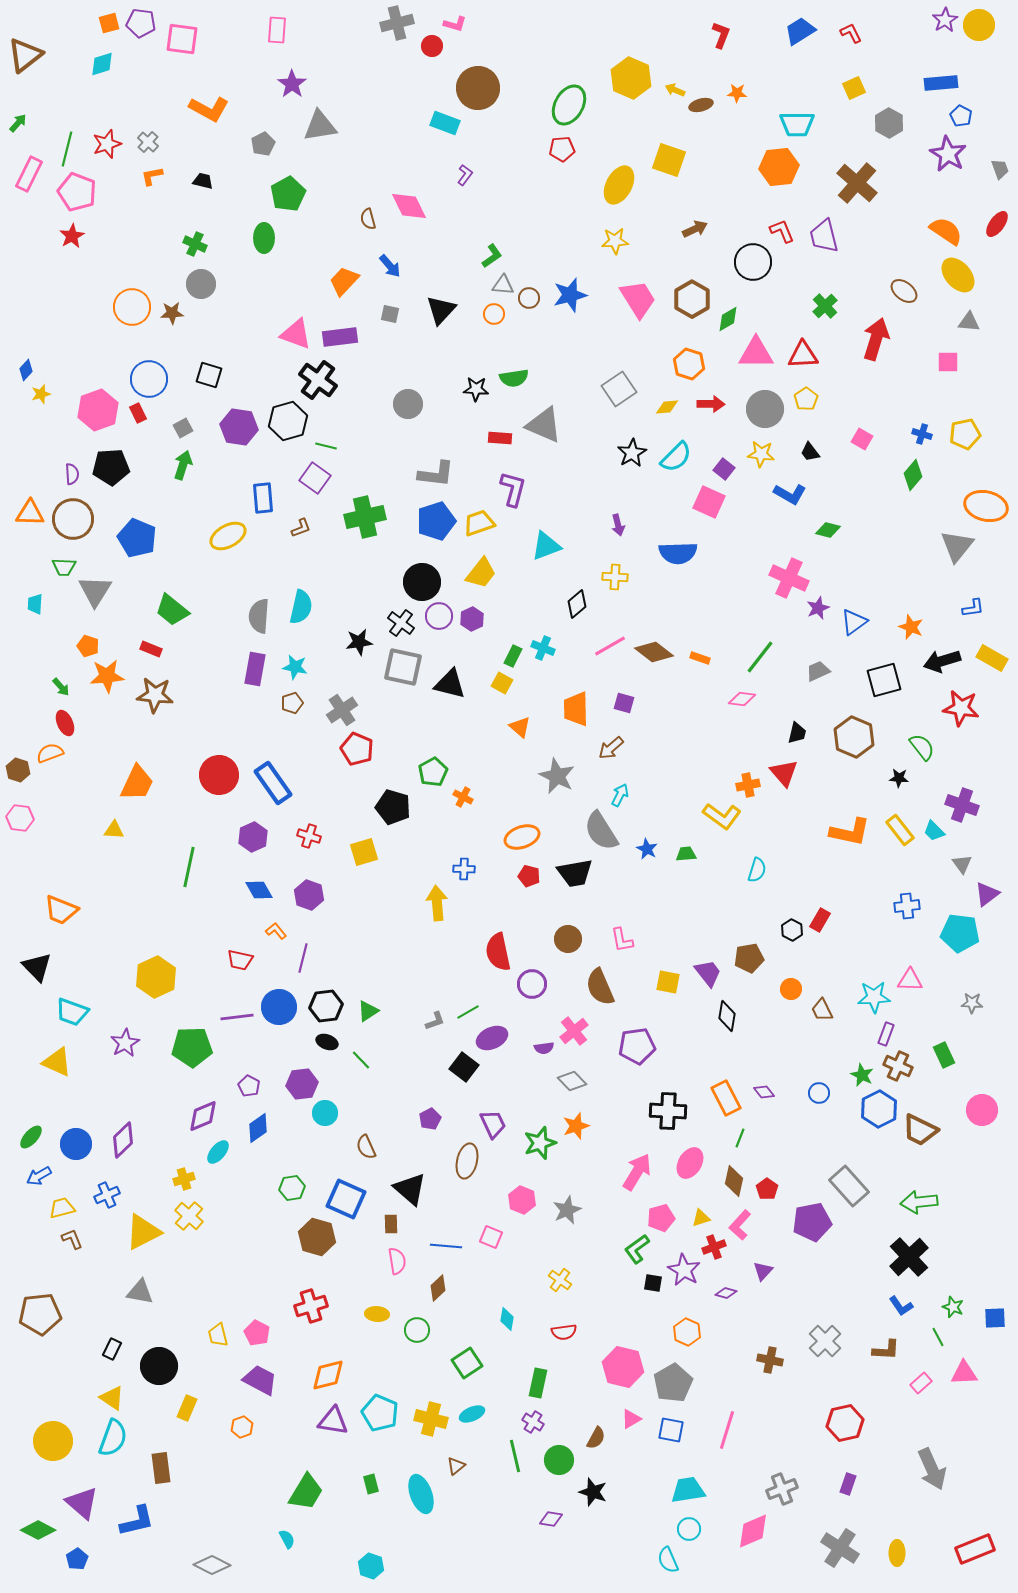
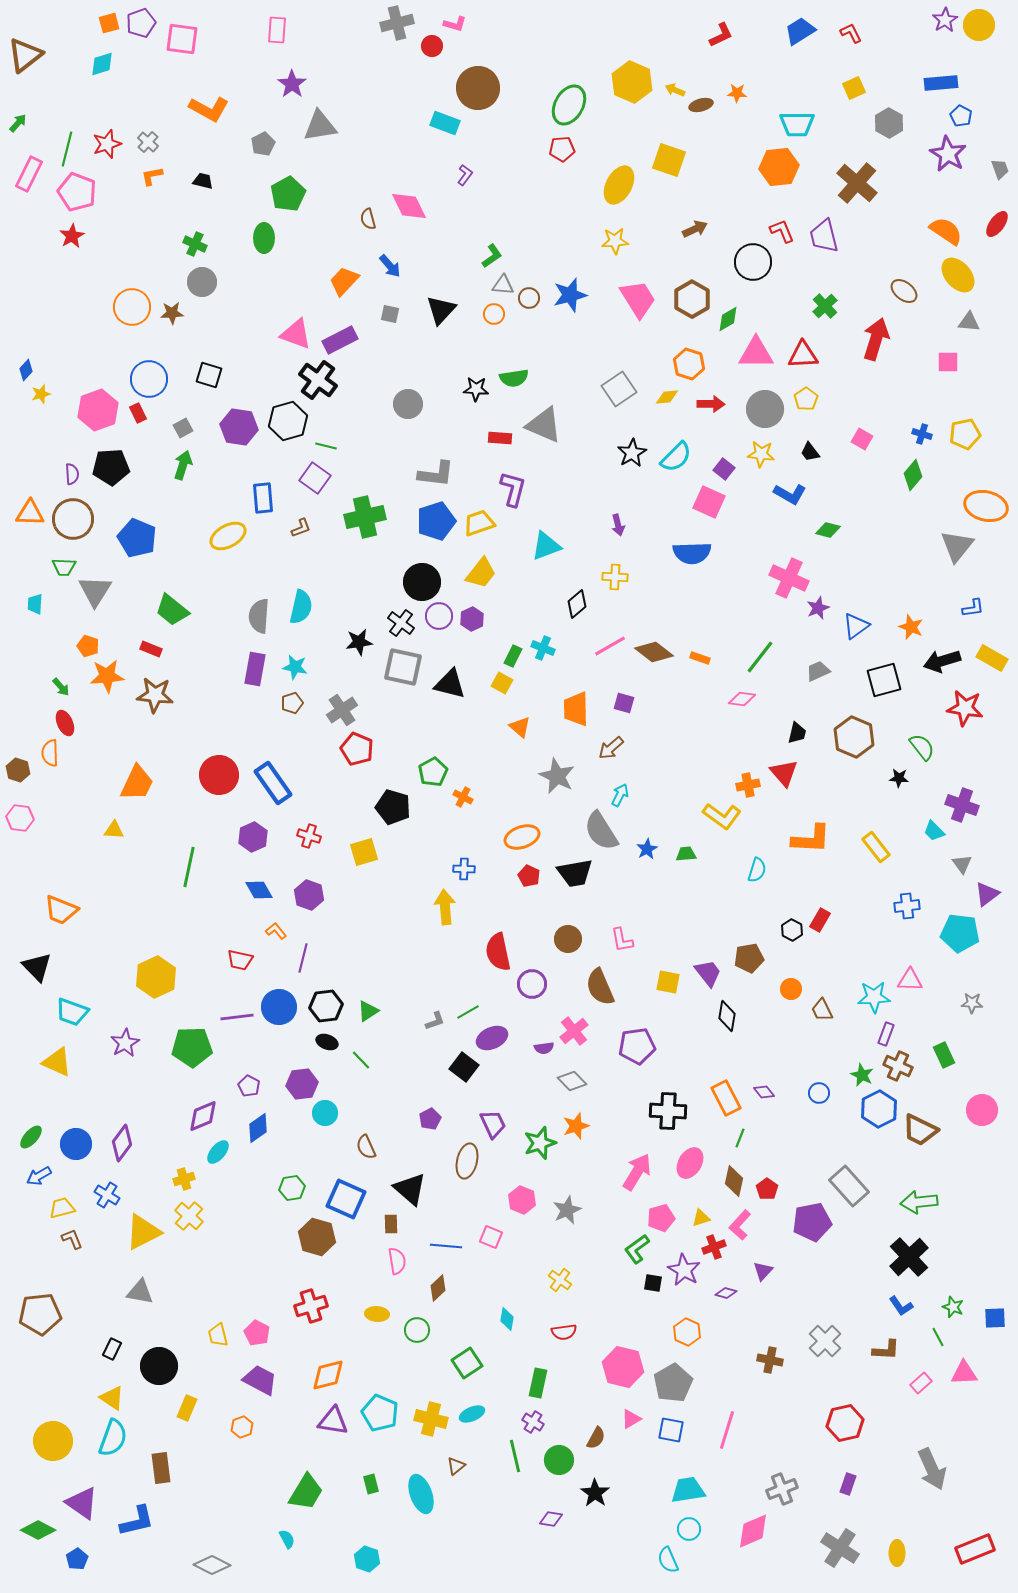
purple pentagon at (141, 23): rotated 28 degrees counterclockwise
red L-shape at (721, 35): rotated 44 degrees clockwise
yellow hexagon at (631, 78): moved 1 px right, 4 px down
gray circle at (201, 284): moved 1 px right, 2 px up
purple rectangle at (340, 337): moved 3 px down; rotated 20 degrees counterclockwise
yellow diamond at (667, 407): moved 10 px up
blue semicircle at (678, 553): moved 14 px right
blue triangle at (854, 622): moved 2 px right, 4 px down
red star at (961, 708): moved 4 px right
orange semicircle at (50, 753): rotated 72 degrees counterclockwise
yellow rectangle at (900, 830): moved 24 px left, 17 px down
orange L-shape at (850, 832): moved 39 px left, 7 px down; rotated 9 degrees counterclockwise
blue star at (647, 849): rotated 15 degrees clockwise
red pentagon at (529, 876): rotated 10 degrees clockwise
yellow arrow at (437, 903): moved 8 px right, 4 px down
purple diamond at (123, 1140): moved 1 px left, 3 px down; rotated 9 degrees counterclockwise
blue cross at (107, 1195): rotated 35 degrees counterclockwise
black star at (593, 1492): moved 2 px right, 1 px down; rotated 16 degrees clockwise
purple triangle at (82, 1503): rotated 6 degrees counterclockwise
cyan hexagon at (371, 1566): moved 4 px left, 7 px up
